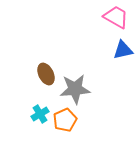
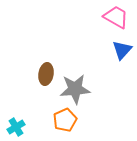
blue triangle: moved 1 px left; rotated 35 degrees counterclockwise
brown ellipse: rotated 35 degrees clockwise
cyan cross: moved 24 px left, 13 px down
